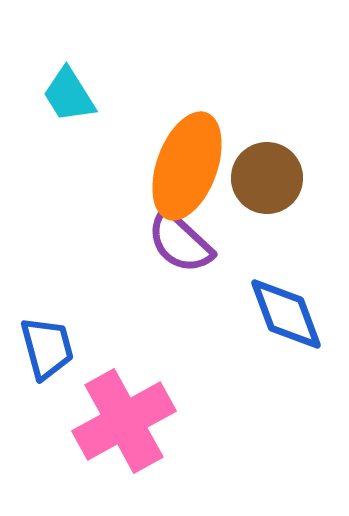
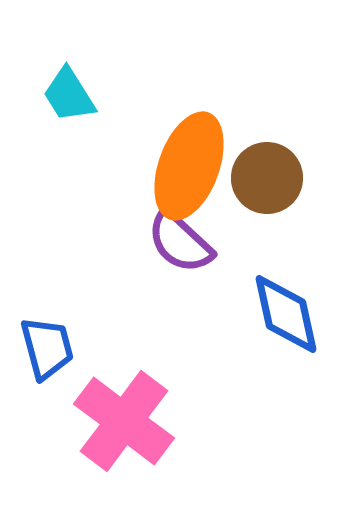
orange ellipse: moved 2 px right
blue diamond: rotated 8 degrees clockwise
pink cross: rotated 24 degrees counterclockwise
